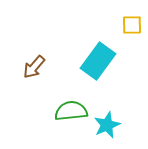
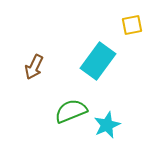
yellow square: rotated 10 degrees counterclockwise
brown arrow: rotated 15 degrees counterclockwise
green semicircle: rotated 16 degrees counterclockwise
